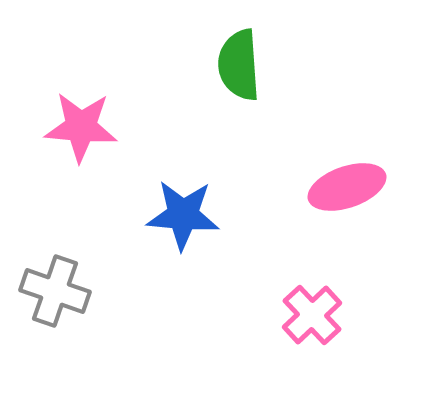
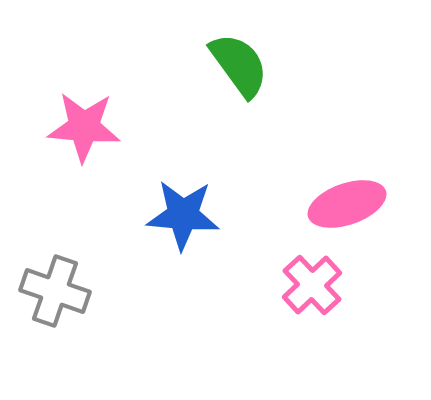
green semicircle: rotated 148 degrees clockwise
pink star: moved 3 px right
pink ellipse: moved 17 px down
pink cross: moved 30 px up
